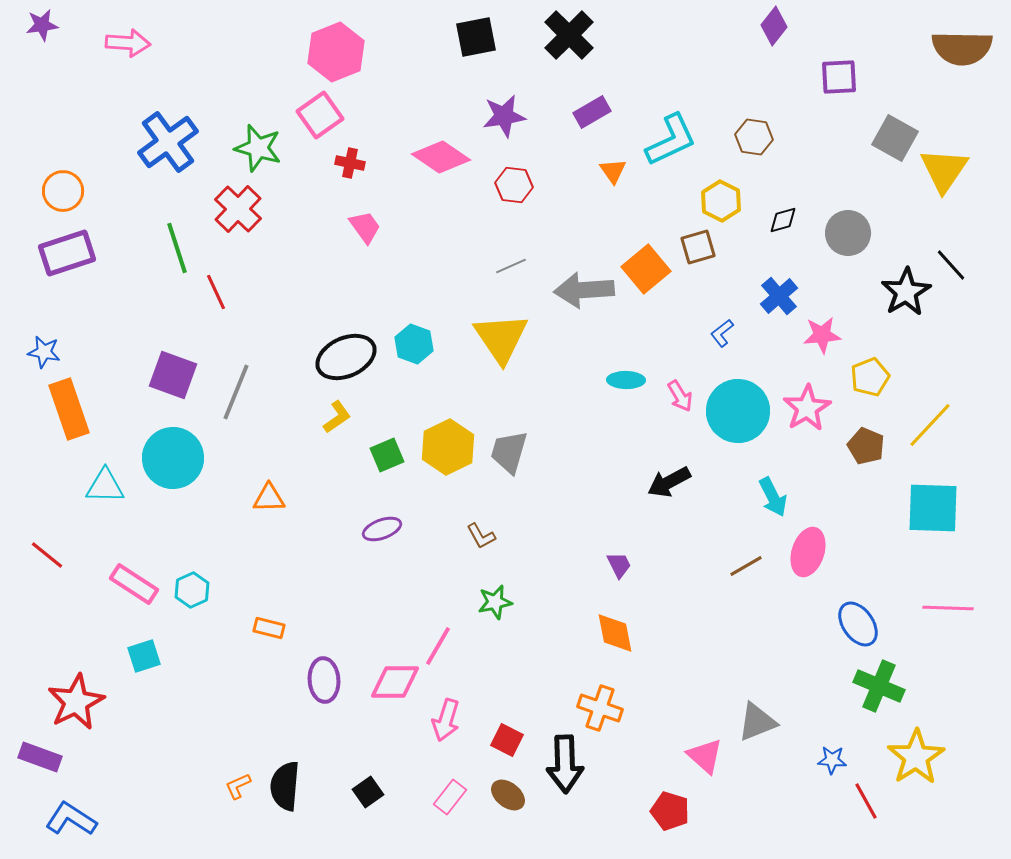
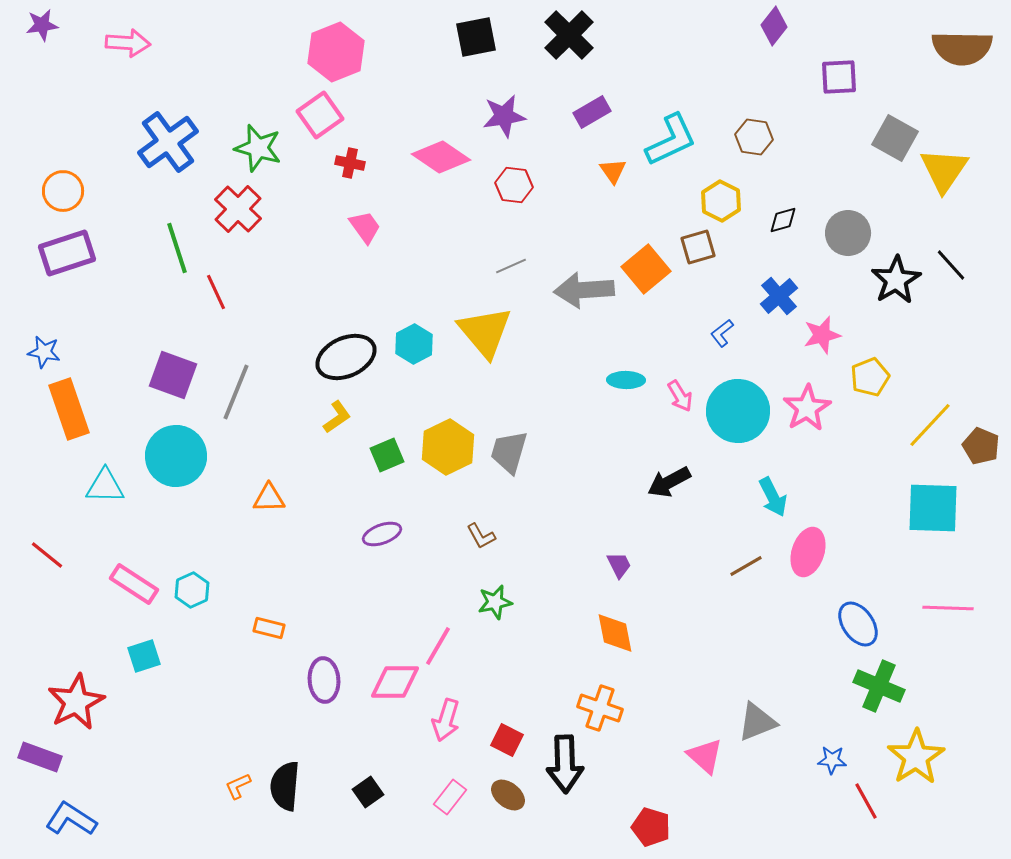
black star at (906, 292): moved 10 px left, 12 px up
pink star at (822, 335): rotated 9 degrees counterclockwise
yellow triangle at (501, 338): moved 16 px left, 6 px up; rotated 6 degrees counterclockwise
cyan hexagon at (414, 344): rotated 12 degrees clockwise
brown pentagon at (866, 446): moved 115 px right
cyan circle at (173, 458): moved 3 px right, 2 px up
purple ellipse at (382, 529): moved 5 px down
red pentagon at (670, 811): moved 19 px left, 16 px down
